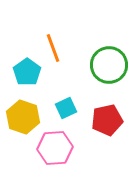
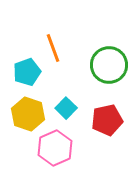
cyan pentagon: rotated 16 degrees clockwise
cyan square: rotated 20 degrees counterclockwise
yellow hexagon: moved 5 px right, 3 px up
pink hexagon: rotated 20 degrees counterclockwise
